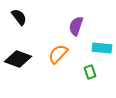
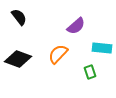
purple semicircle: rotated 150 degrees counterclockwise
